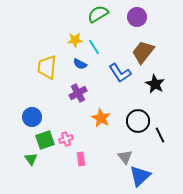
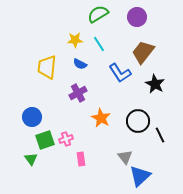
cyan line: moved 5 px right, 3 px up
